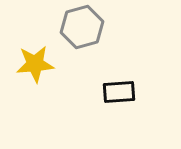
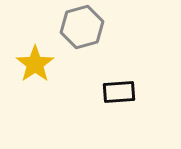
yellow star: rotated 30 degrees counterclockwise
